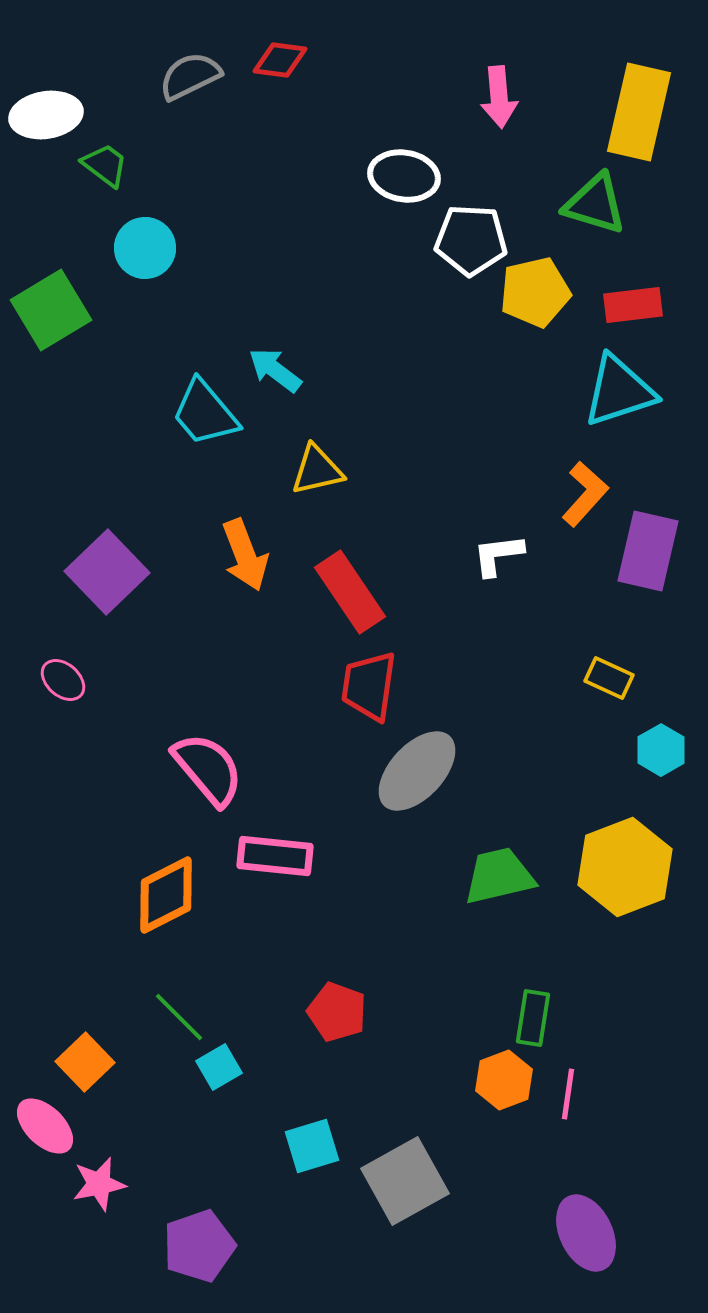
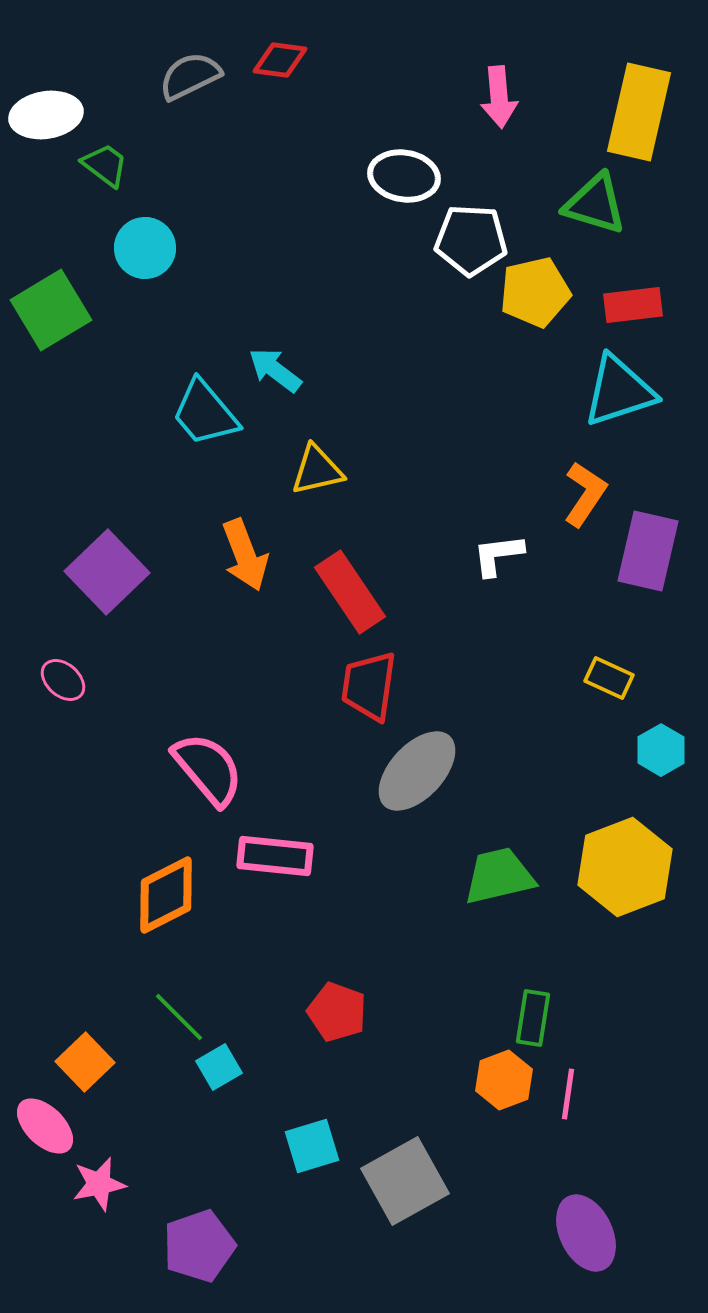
orange L-shape at (585, 494): rotated 8 degrees counterclockwise
